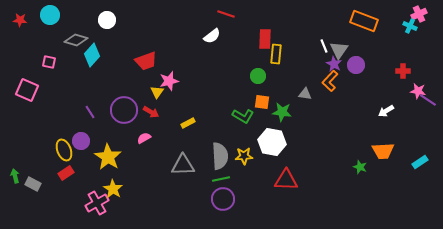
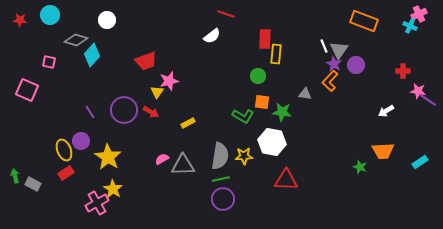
pink semicircle at (144, 138): moved 18 px right, 21 px down
gray semicircle at (220, 156): rotated 12 degrees clockwise
